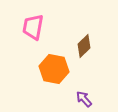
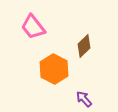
pink trapezoid: rotated 48 degrees counterclockwise
orange hexagon: rotated 16 degrees clockwise
